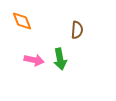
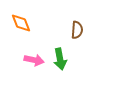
orange diamond: moved 1 px left, 2 px down
